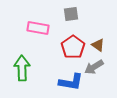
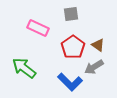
pink rectangle: rotated 15 degrees clockwise
green arrow: moved 2 px right; rotated 50 degrees counterclockwise
blue L-shape: moved 1 px left; rotated 35 degrees clockwise
